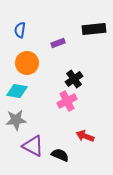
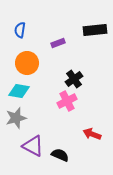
black rectangle: moved 1 px right, 1 px down
cyan diamond: moved 2 px right
gray star: moved 2 px up; rotated 10 degrees counterclockwise
red arrow: moved 7 px right, 2 px up
